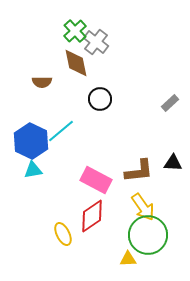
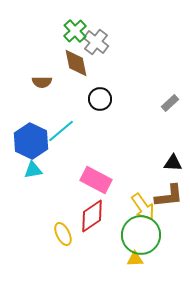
brown L-shape: moved 30 px right, 25 px down
green circle: moved 7 px left
yellow triangle: moved 7 px right
